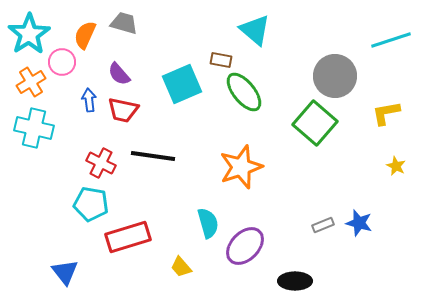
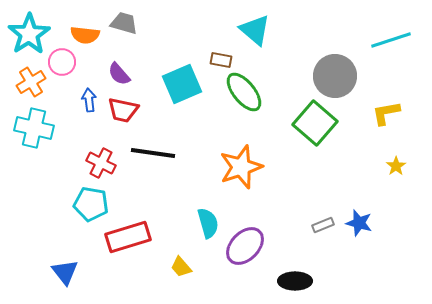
orange semicircle: rotated 108 degrees counterclockwise
black line: moved 3 px up
yellow star: rotated 12 degrees clockwise
